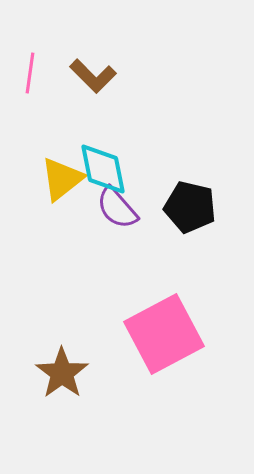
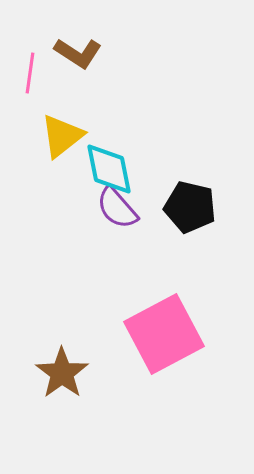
brown L-shape: moved 15 px left, 23 px up; rotated 12 degrees counterclockwise
cyan diamond: moved 6 px right
yellow triangle: moved 43 px up
